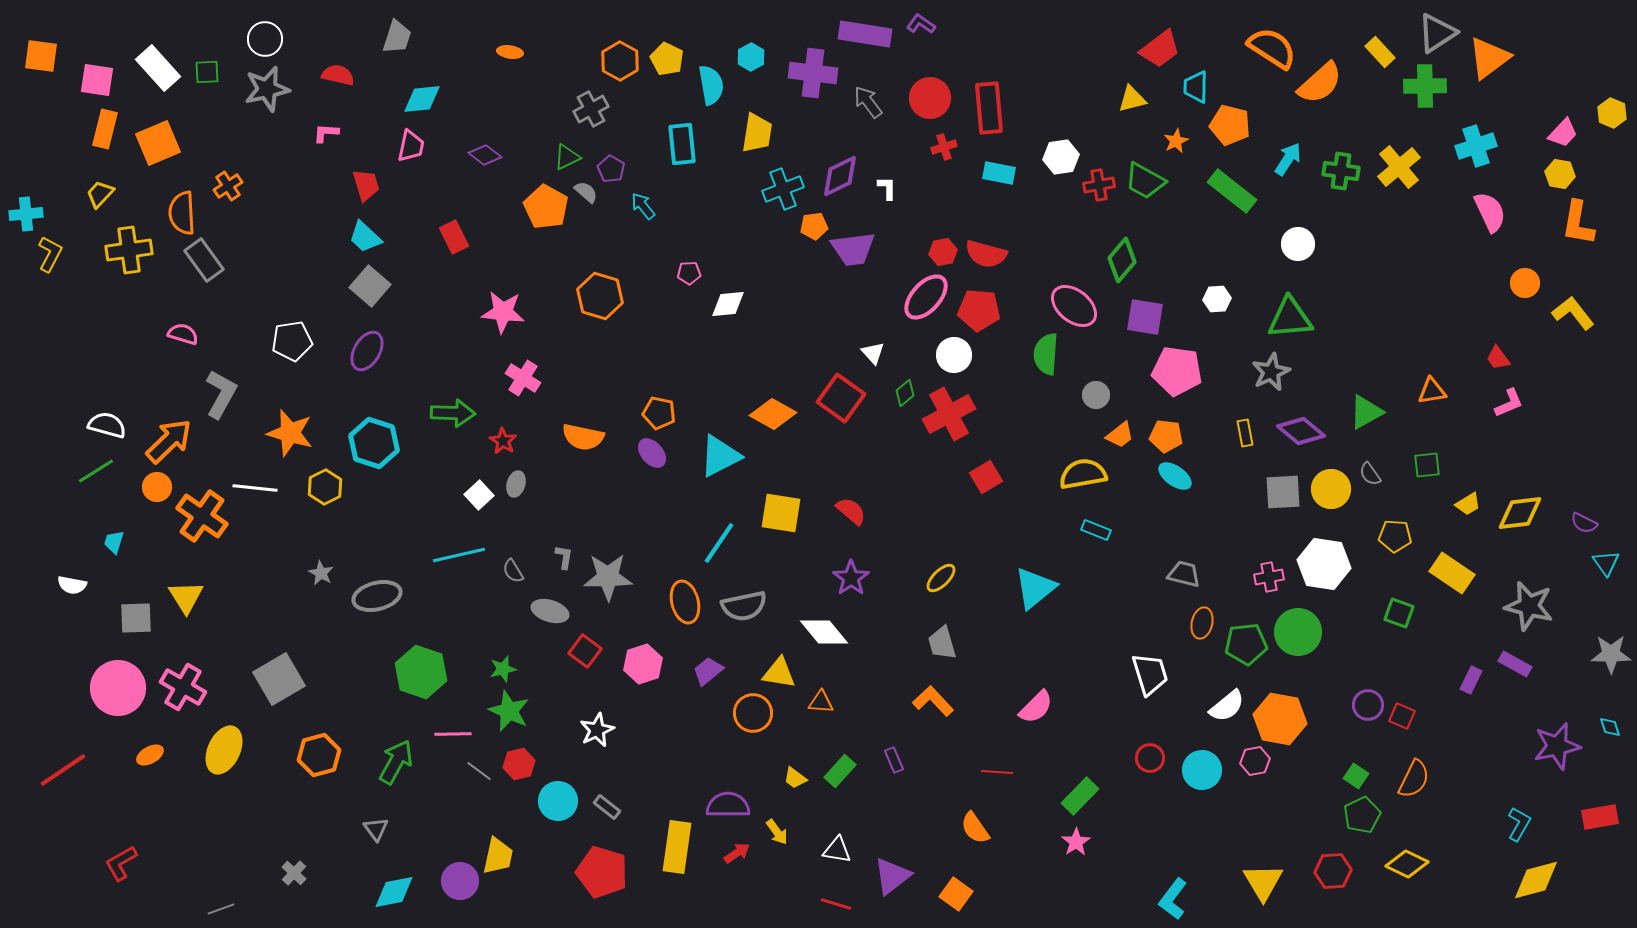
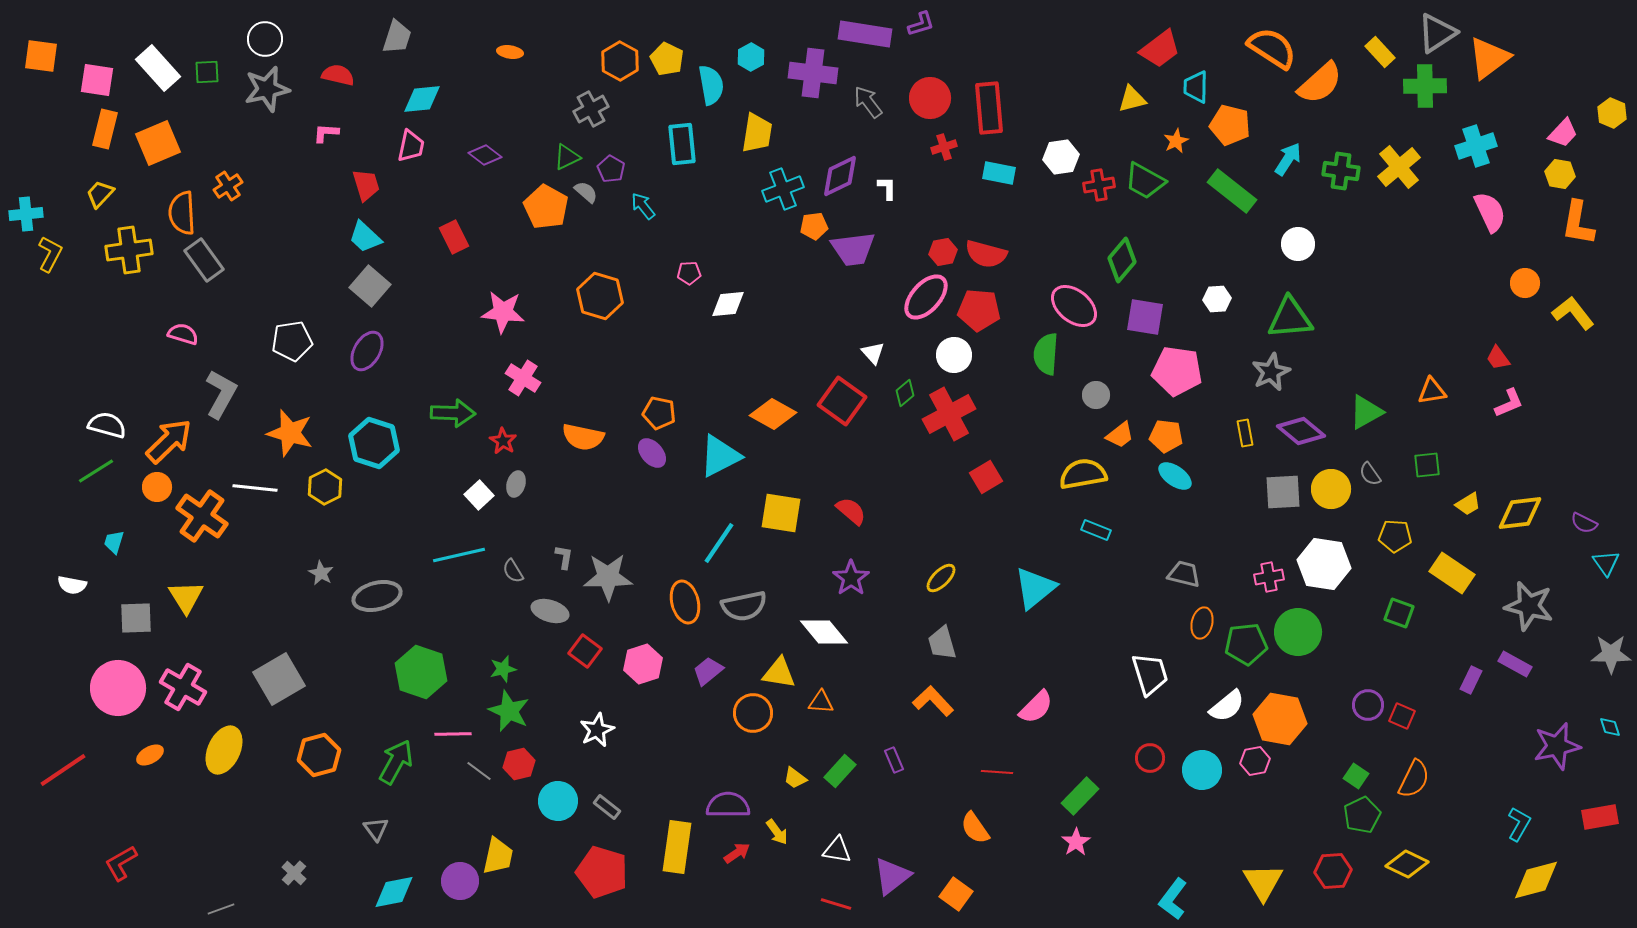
purple L-shape at (921, 24): rotated 128 degrees clockwise
red square at (841, 398): moved 1 px right, 3 px down
